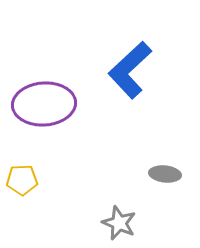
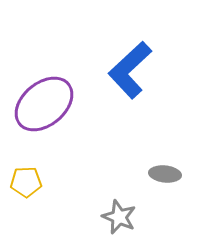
purple ellipse: rotated 36 degrees counterclockwise
yellow pentagon: moved 4 px right, 2 px down
gray star: moved 6 px up
